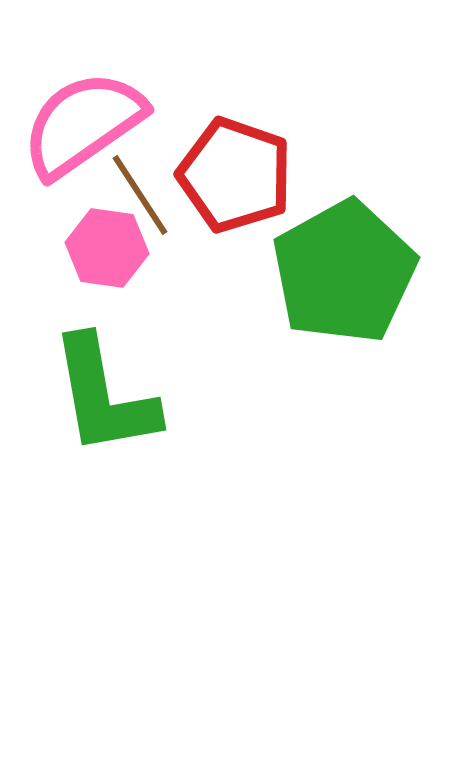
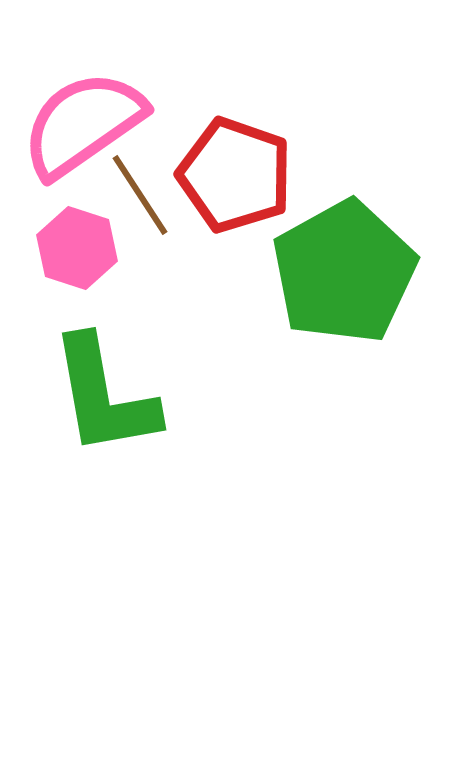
pink hexagon: moved 30 px left; rotated 10 degrees clockwise
